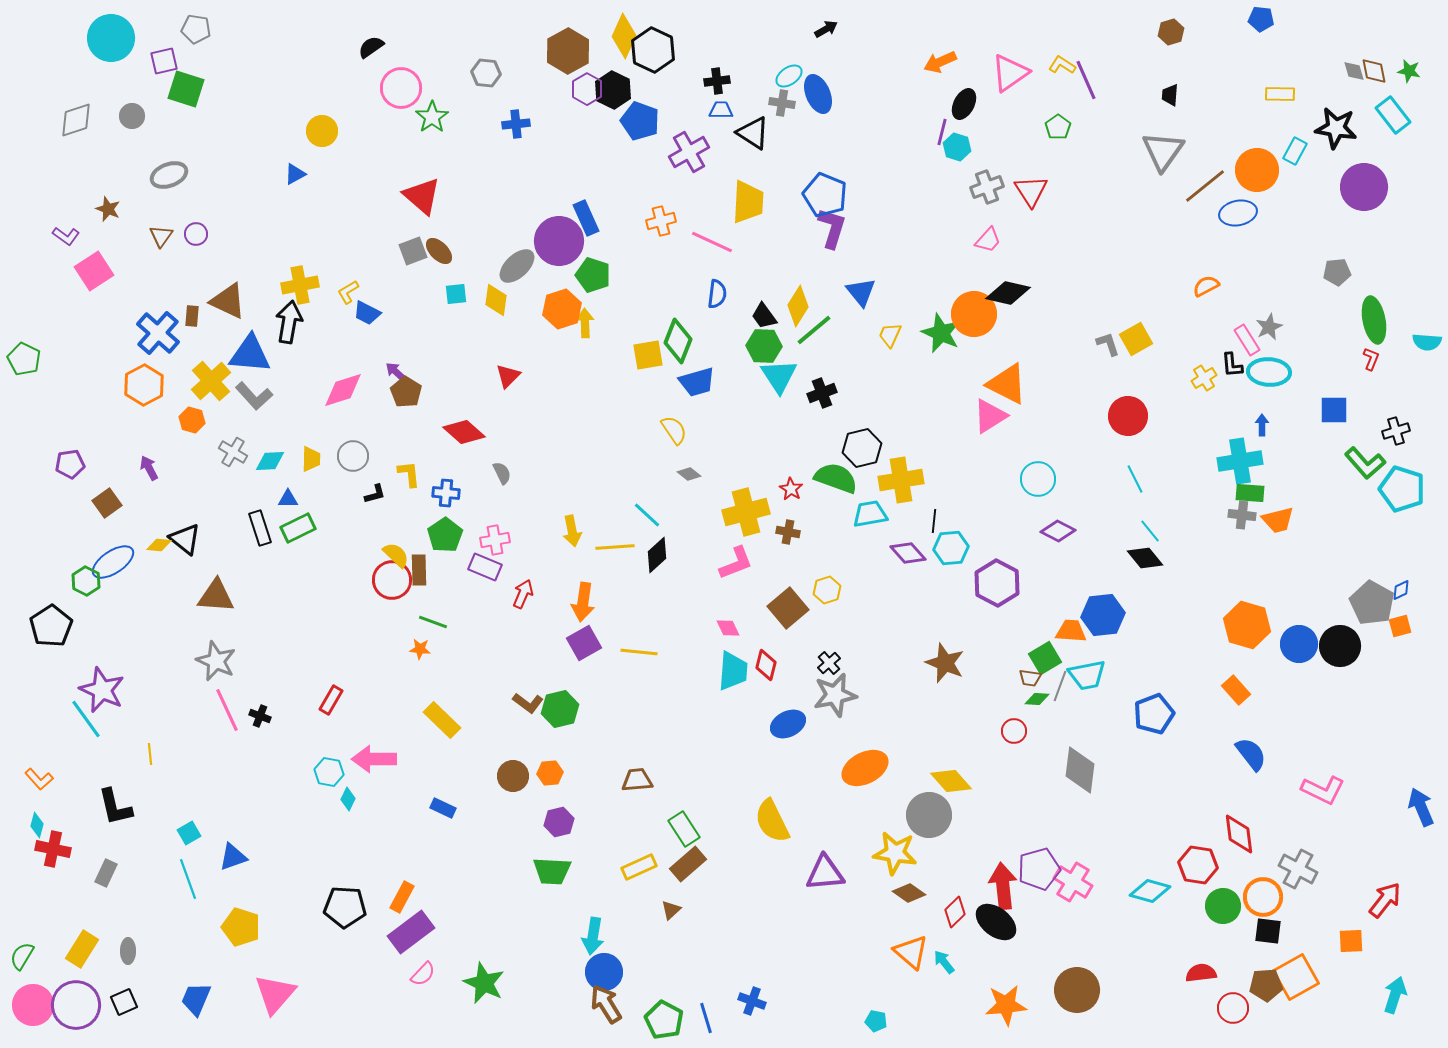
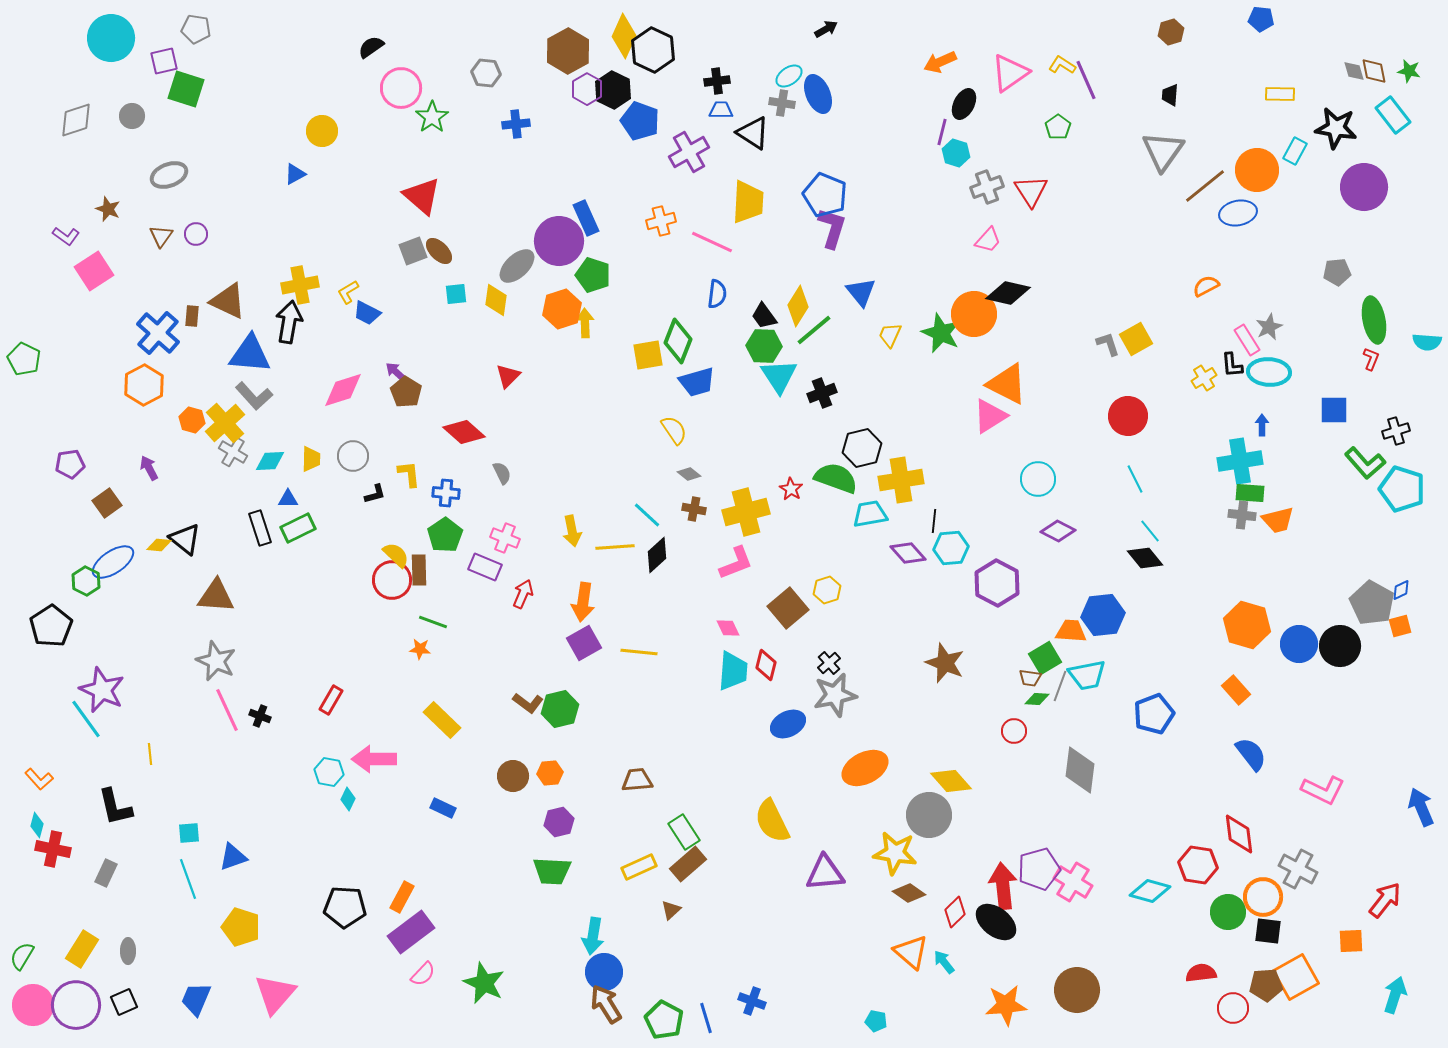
cyan hexagon at (957, 147): moved 1 px left, 6 px down
yellow cross at (211, 381): moved 14 px right, 42 px down
brown cross at (788, 532): moved 94 px left, 23 px up
pink cross at (495, 540): moved 10 px right, 2 px up; rotated 32 degrees clockwise
green rectangle at (684, 829): moved 3 px down
cyan square at (189, 833): rotated 25 degrees clockwise
green circle at (1223, 906): moved 5 px right, 6 px down
